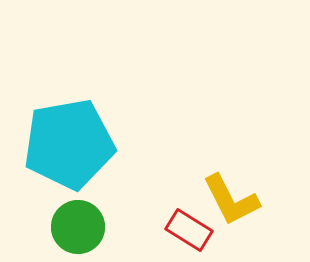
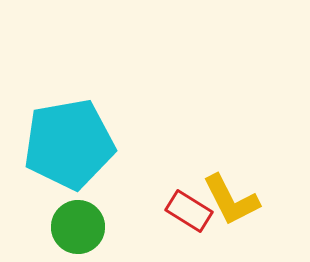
red rectangle: moved 19 px up
